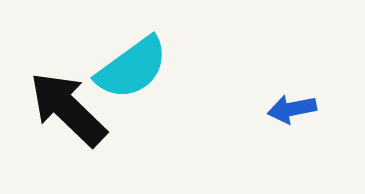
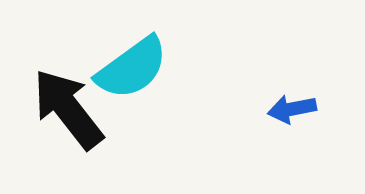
black arrow: rotated 8 degrees clockwise
